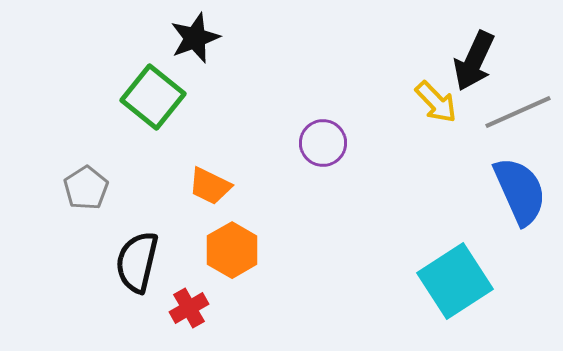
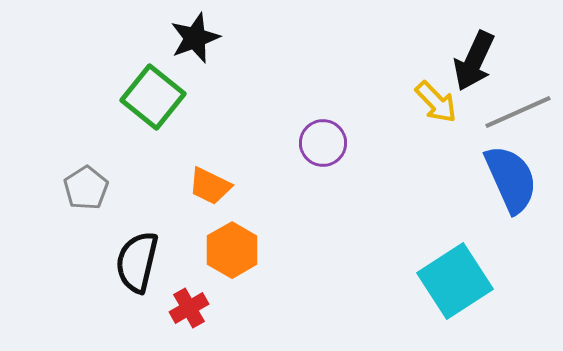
blue semicircle: moved 9 px left, 12 px up
